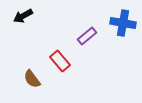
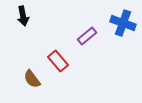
black arrow: rotated 72 degrees counterclockwise
blue cross: rotated 10 degrees clockwise
red rectangle: moved 2 px left
